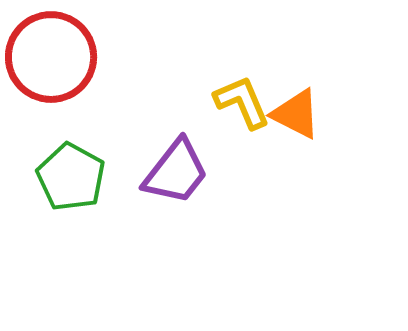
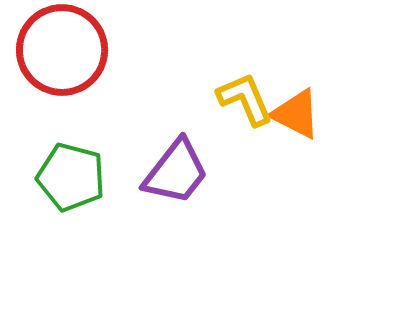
red circle: moved 11 px right, 7 px up
yellow L-shape: moved 3 px right, 3 px up
green pentagon: rotated 14 degrees counterclockwise
